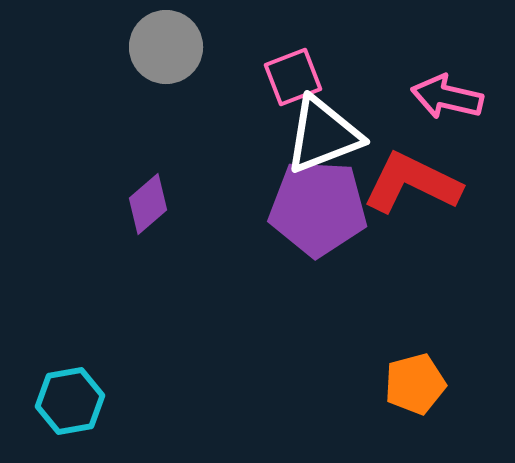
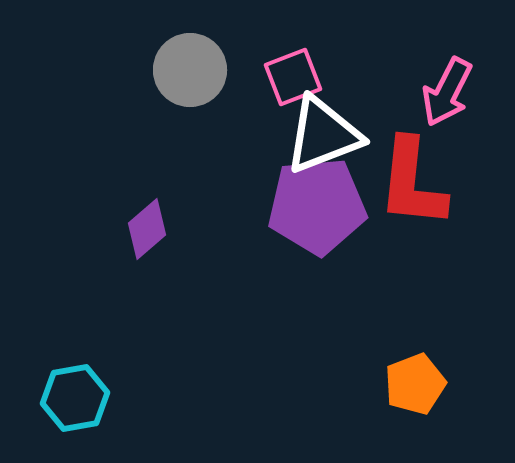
gray circle: moved 24 px right, 23 px down
pink arrow: moved 5 px up; rotated 76 degrees counterclockwise
red L-shape: rotated 110 degrees counterclockwise
purple diamond: moved 1 px left, 25 px down
purple pentagon: moved 1 px left, 2 px up; rotated 8 degrees counterclockwise
orange pentagon: rotated 6 degrees counterclockwise
cyan hexagon: moved 5 px right, 3 px up
